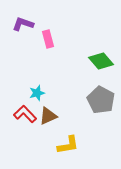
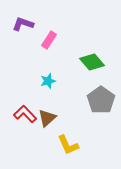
pink rectangle: moved 1 px right, 1 px down; rotated 48 degrees clockwise
green diamond: moved 9 px left, 1 px down
cyan star: moved 11 px right, 12 px up
gray pentagon: rotated 8 degrees clockwise
brown triangle: moved 1 px left, 2 px down; rotated 18 degrees counterclockwise
yellow L-shape: rotated 75 degrees clockwise
